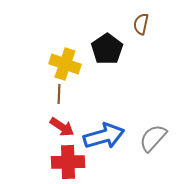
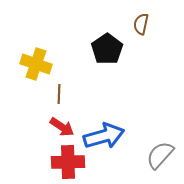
yellow cross: moved 29 px left
gray semicircle: moved 7 px right, 17 px down
